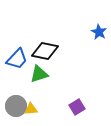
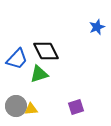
blue star: moved 2 px left, 5 px up; rotated 21 degrees clockwise
black diamond: moved 1 px right; rotated 52 degrees clockwise
purple square: moved 1 px left; rotated 14 degrees clockwise
